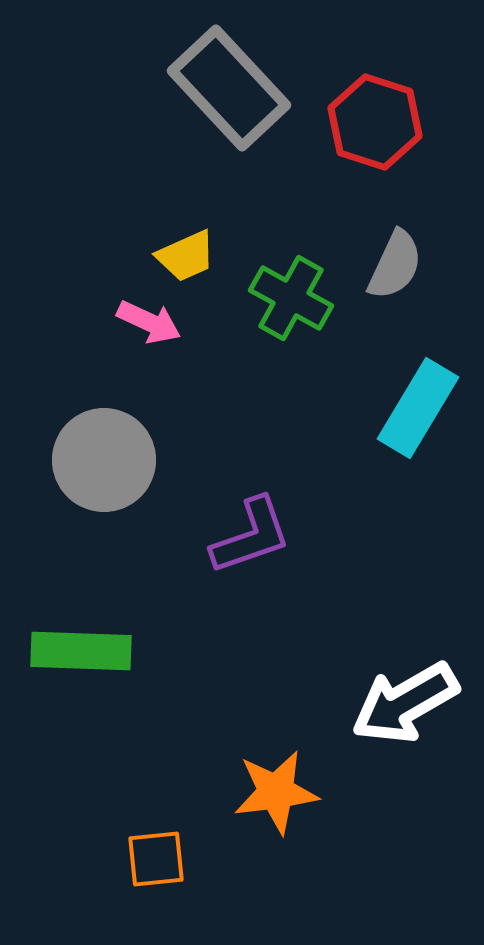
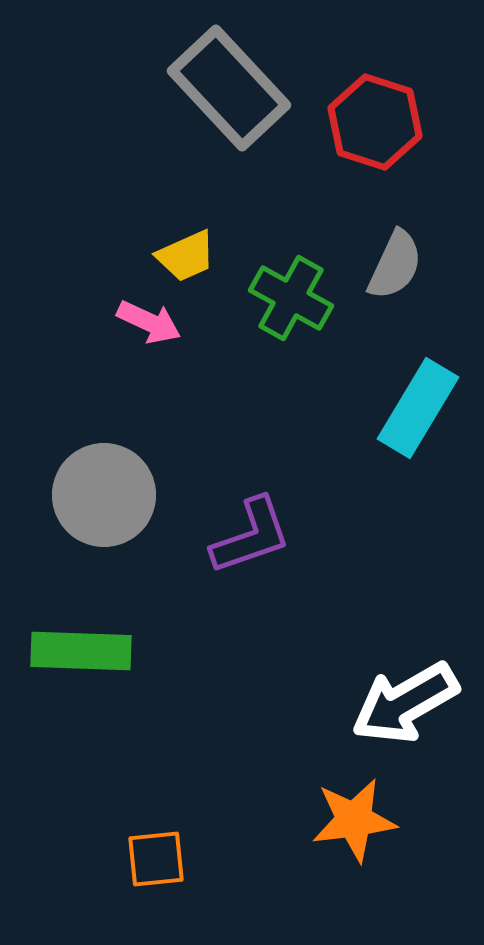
gray circle: moved 35 px down
orange star: moved 78 px right, 28 px down
